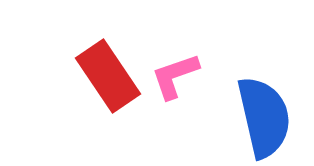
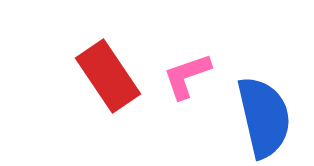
pink L-shape: moved 12 px right
